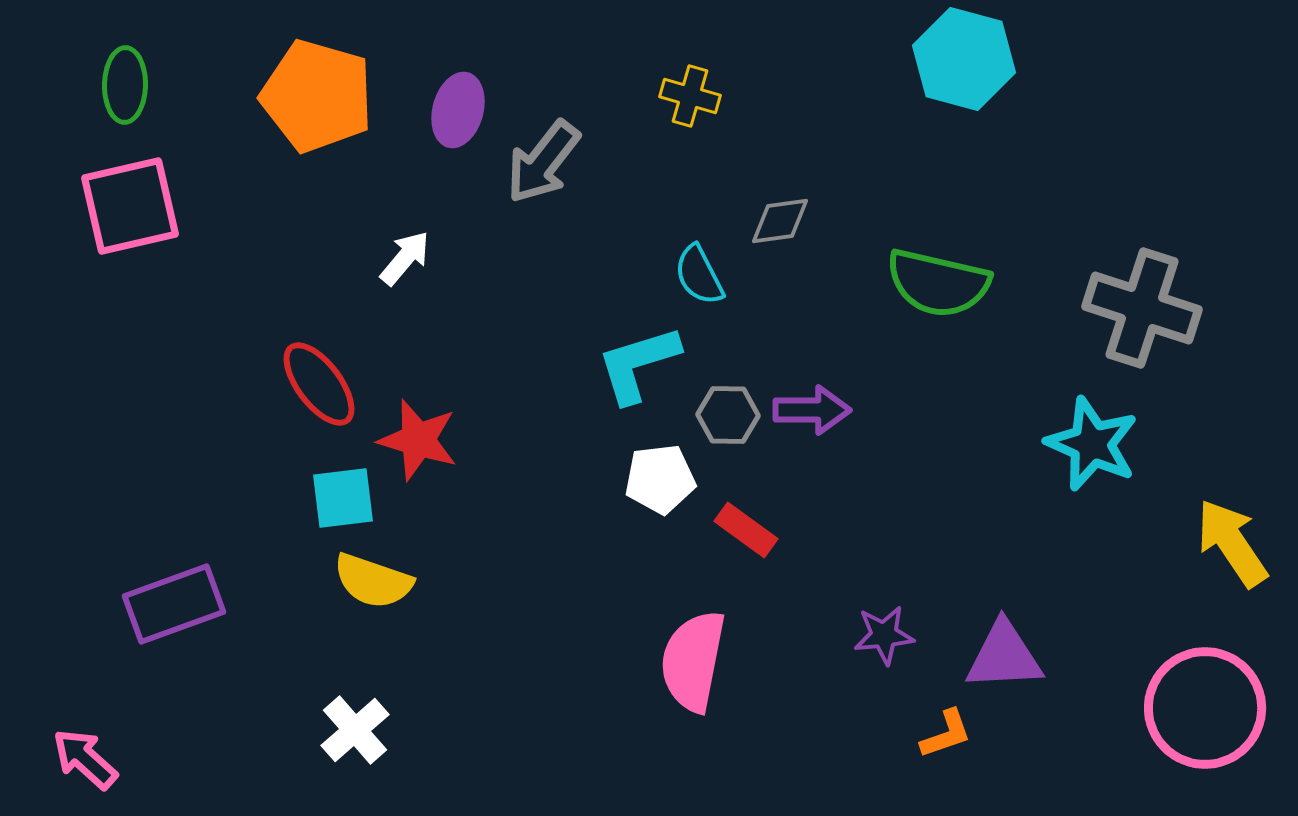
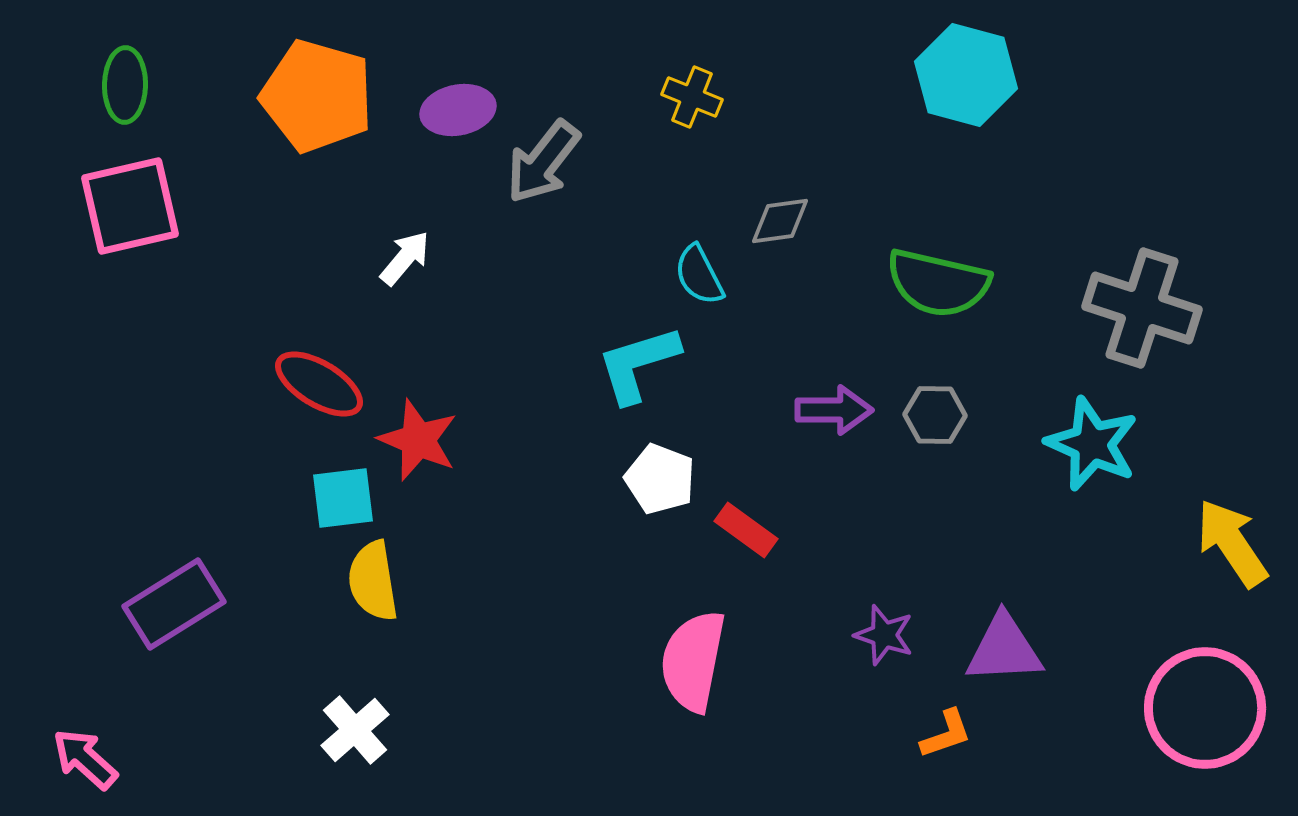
cyan hexagon: moved 2 px right, 16 px down
yellow cross: moved 2 px right, 1 px down; rotated 6 degrees clockwise
purple ellipse: rotated 64 degrees clockwise
red ellipse: rotated 22 degrees counterclockwise
purple arrow: moved 22 px right
gray hexagon: moved 207 px right
red star: rotated 6 degrees clockwise
white pentagon: rotated 28 degrees clockwise
yellow semicircle: rotated 62 degrees clockwise
purple rectangle: rotated 12 degrees counterclockwise
purple star: rotated 24 degrees clockwise
purple triangle: moved 7 px up
